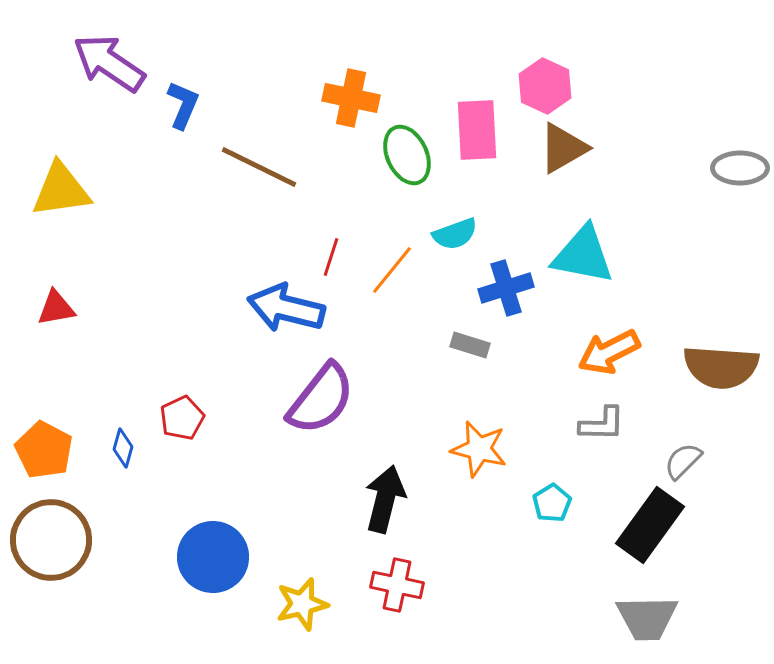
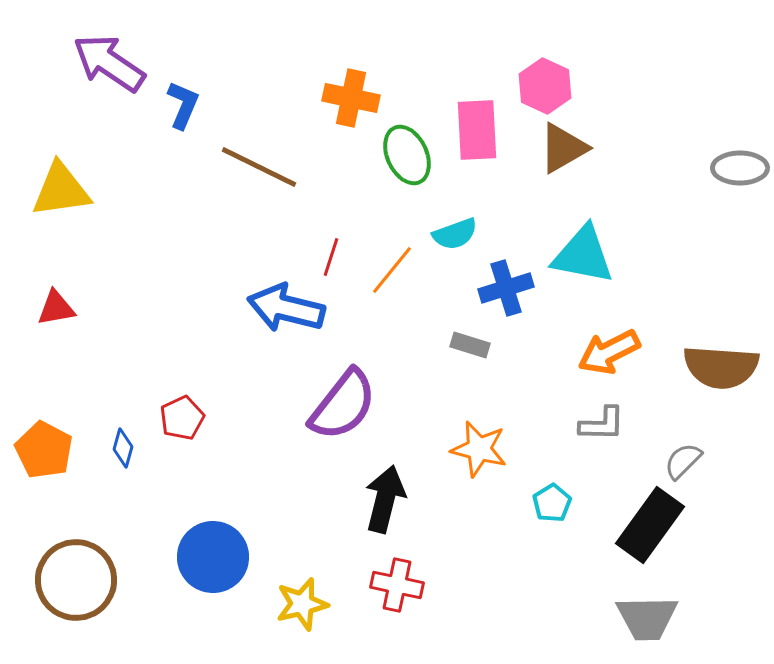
purple semicircle: moved 22 px right, 6 px down
brown circle: moved 25 px right, 40 px down
